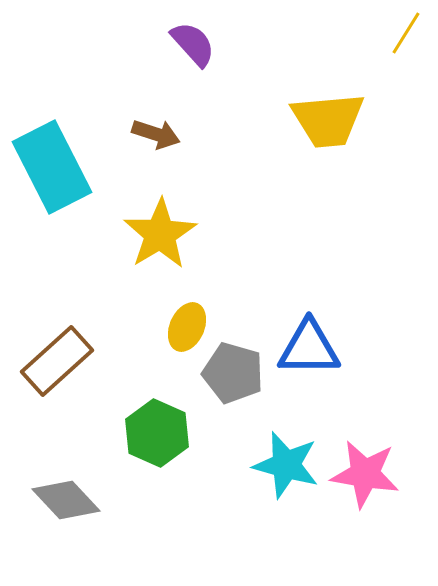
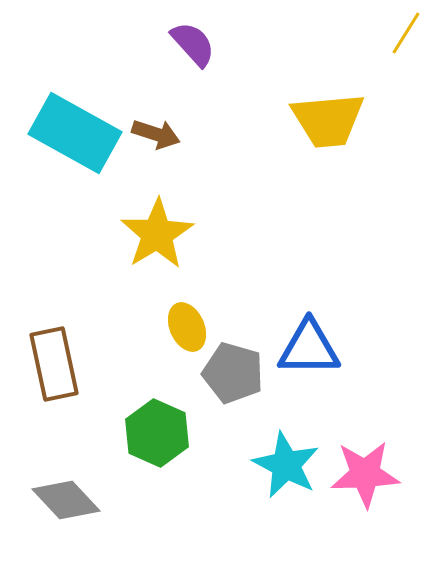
cyan rectangle: moved 23 px right, 34 px up; rotated 34 degrees counterclockwise
yellow star: moved 3 px left
yellow ellipse: rotated 48 degrees counterclockwise
brown rectangle: moved 3 px left, 3 px down; rotated 60 degrees counterclockwise
cyan star: rotated 12 degrees clockwise
pink star: rotated 12 degrees counterclockwise
